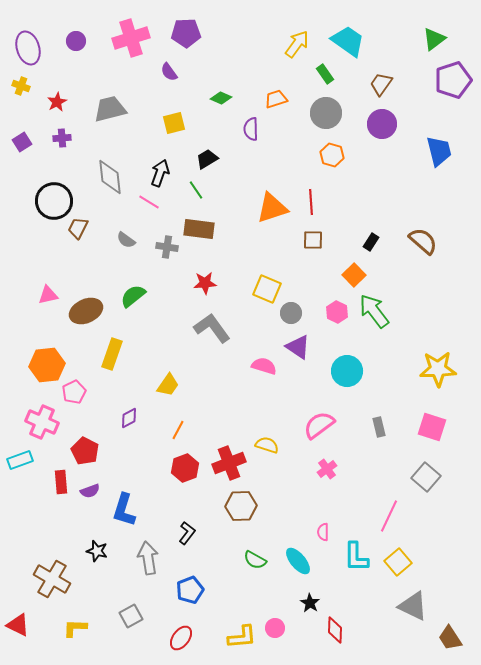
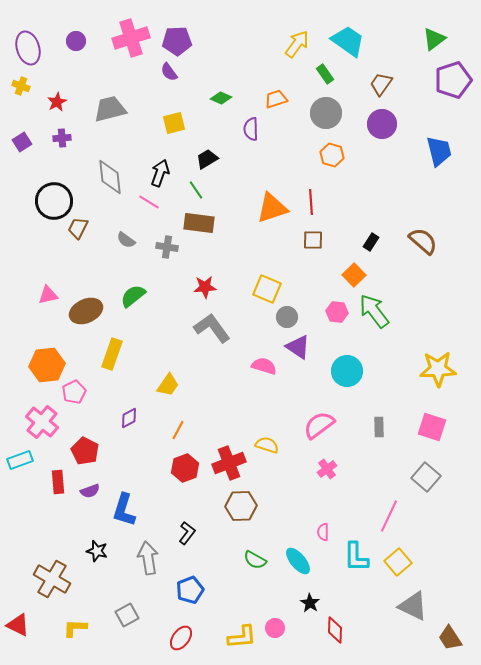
purple pentagon at (186, 33): moved 9 px left, 8 px down
brown rectangle at (199, 229): moved 6 px up
red star at (205, 283): moved 4 px down
pink hexagon at (337, 312): rotated 20 degrees counterclockwise
gray circle at (291, 313): moved 4 px left, 4 px down
pink cross at (42, 422): rotated 16 degrees clockwise
gray rectangle at (379, 427): rotated 12 degrees clockwise
red rectangle at (61, 482): moved 3 px left
gray square at (131, 616): moved 4 px left, 1 px up
